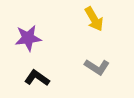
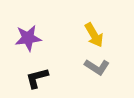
yellow arrow: moved 16 px down
black L-shape: rotated 50 degrees counterclockwise
